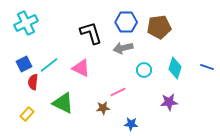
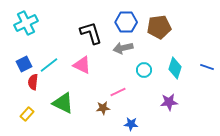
pink triangle: moved 1 px right, 3 px up
